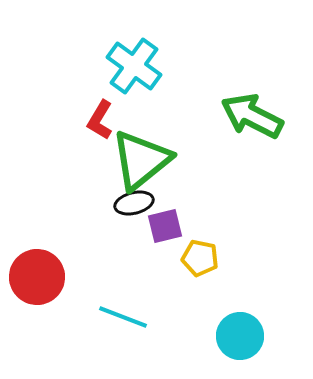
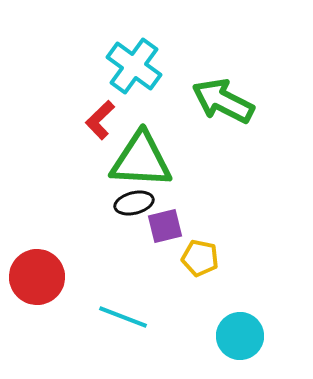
green arrow: moved 29 px left, 15 px up
red L-shape: rotated 15 degrees clockwise
green triangle: rotated 42 degrees clockwise
